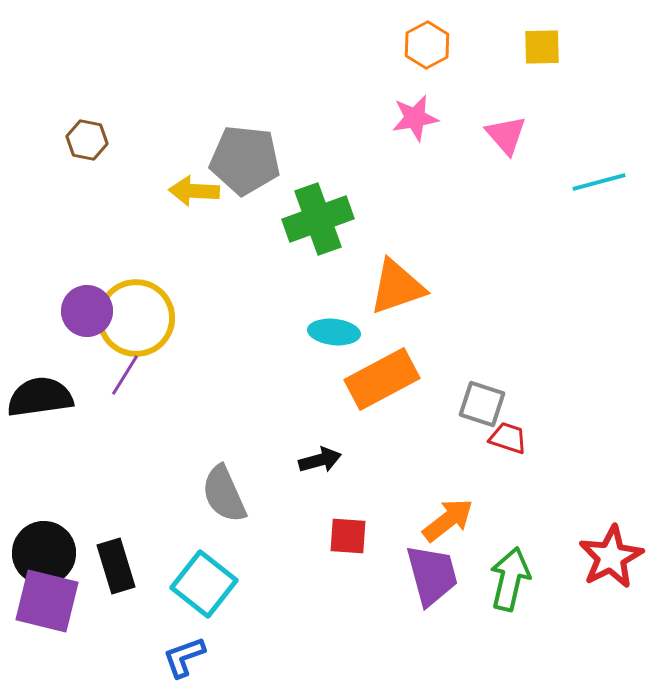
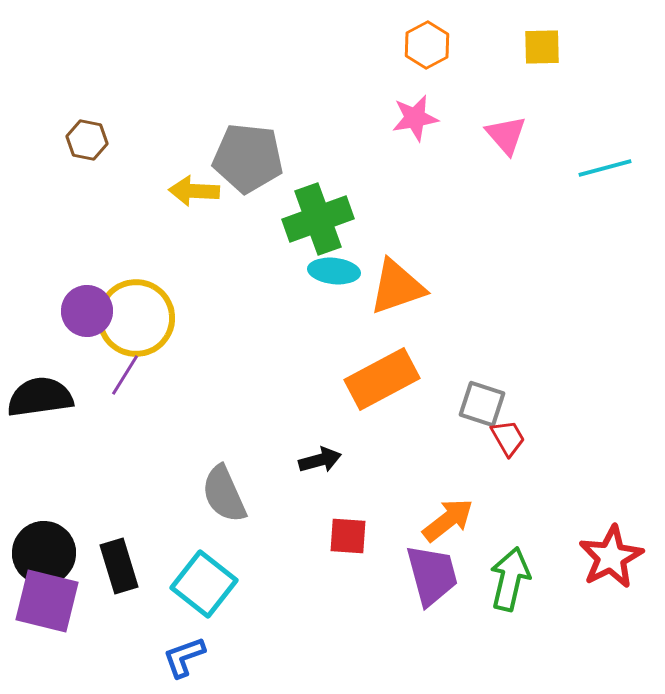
gray pentagon: moved 3 px right, 2 px up
cyan line: moved 6 px right, 14 px up
cyan ellipse: moved 61 px up
red trapezoid: rotated 42 degrees clockwise
black rectangle: moved 3 px right
